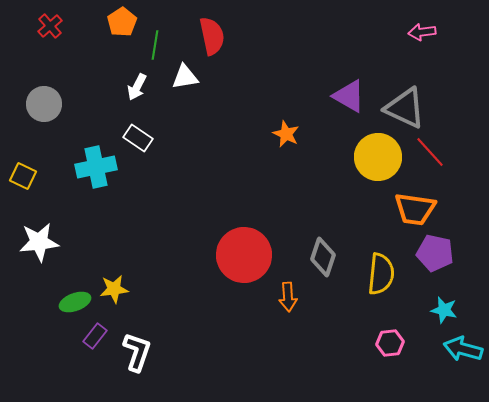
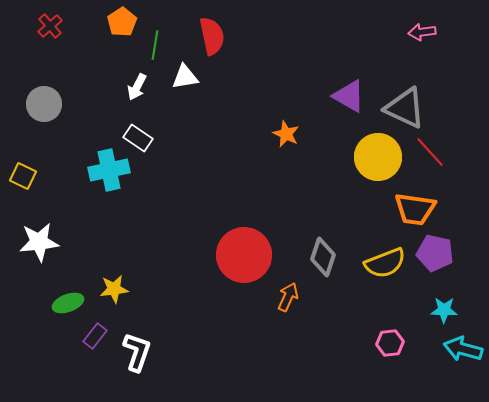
cyan cross: moved 13 px right, 3 px down
yellow semicircle: moved 4 px right, 11 px up; rotated 63 degrees clockwise
orange arrow: rotated 152 degrees counterclockwise
green ellipse: moved 7 px left, 1 px down
cyan star: rotated 12 degrees counterclockwise
